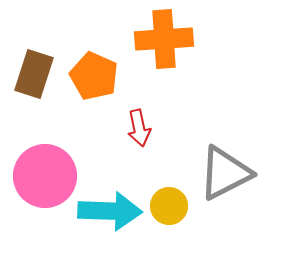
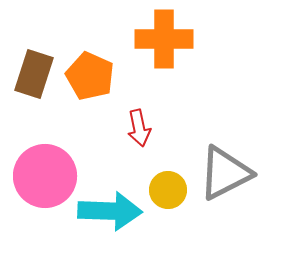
orange cross: rotated 4 degrees clockwise
orange pentagon: moved 4 px left
yellow circle: moved 1 px left, 16 px up
